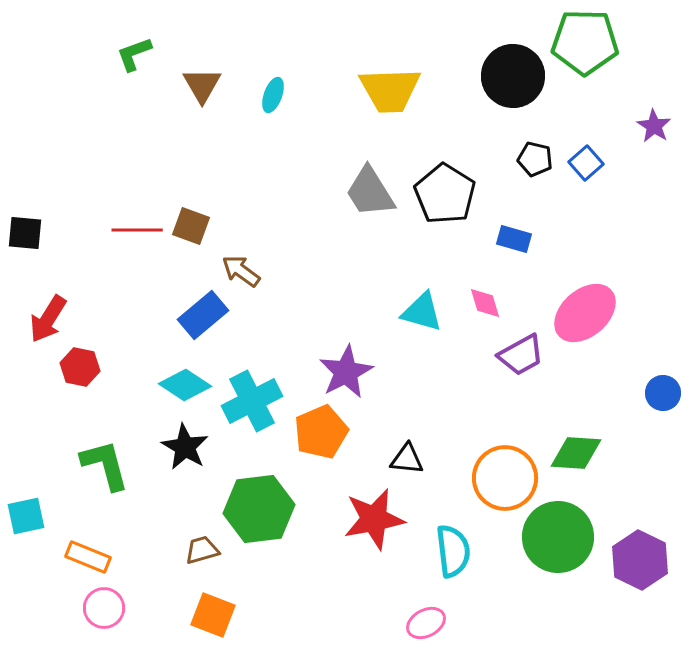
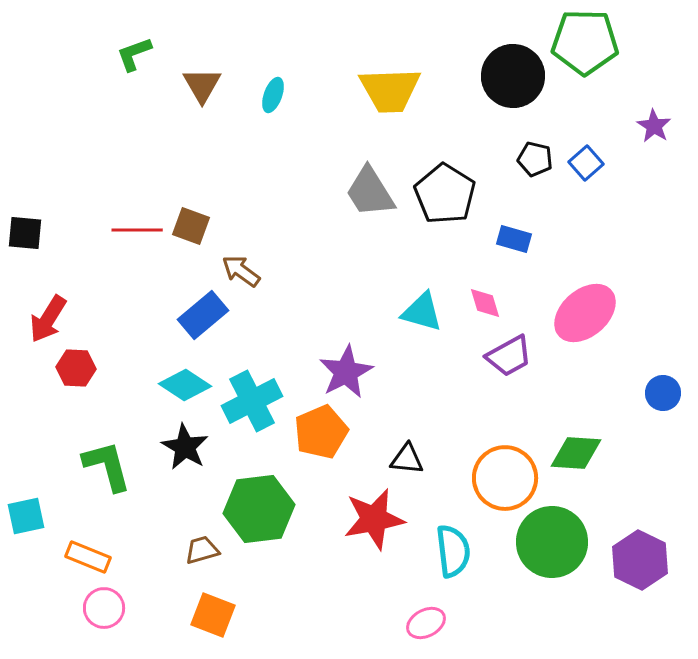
purple trapezoid at (521, 355): moved 12 px left, 1 px down
red hexagon at (80, 367): moved 4 px left, 1 px down; rotated 9 degrees counterclockwise
green L-shape at (105, 465): moved 2 px right, 1 px down
green circle at (558, 537): moved 6 px left, 5 px down
